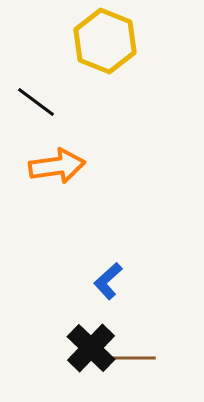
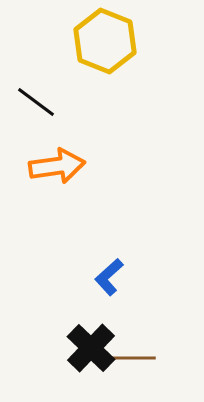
blue L-shape: moved 1 px right, 4 px up
